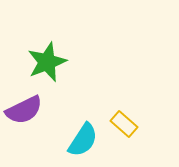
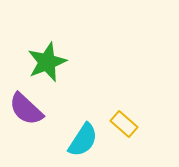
purple semicircle: moved 2 px right, 1 px up; rotated 69 degrees clockwise
